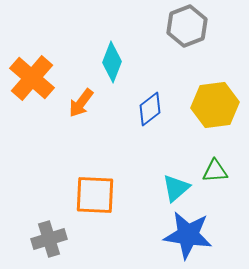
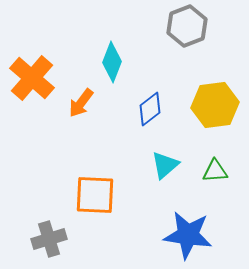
cyan triangle: moved 11 px left, 23 px up
